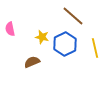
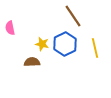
brown line: rotated 15 degrees clockwise
pink semicircle: moved 1 px up
yellow star: moved 7 px down
brown semicircle: rotated 21 degrees clockwise
